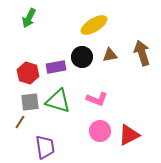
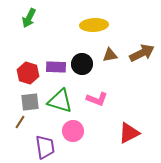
yellow ellipse: rotated 28 degrees clockwise
brown arrow: rotated 80 degrees clockwise
black circle: moved 7 px down
purple rectangle: rotated 12 degrees clockwise
green triangle: moved 2 px right
pink circle: moved 27 px left
red triangle: moved 2 px up
